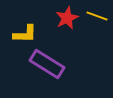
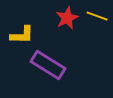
yellow L-shape: moved 3 px left, 1 px down
purple rectangle: moved 1 px right, 1 px down
